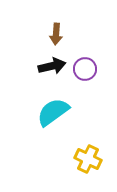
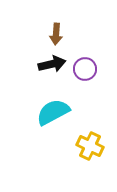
black arrow: moved 2 px up
cyan semicircle: rotated 8 degrees clockwise
yellow cross: moved 2 px right, 13 px up
